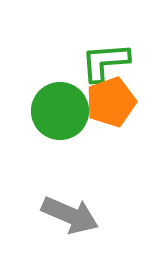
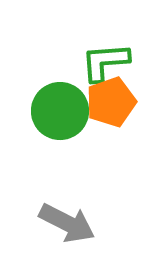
gray arrow: moved 3 px left, 8 px down; rotated 4 degrees clockwise
